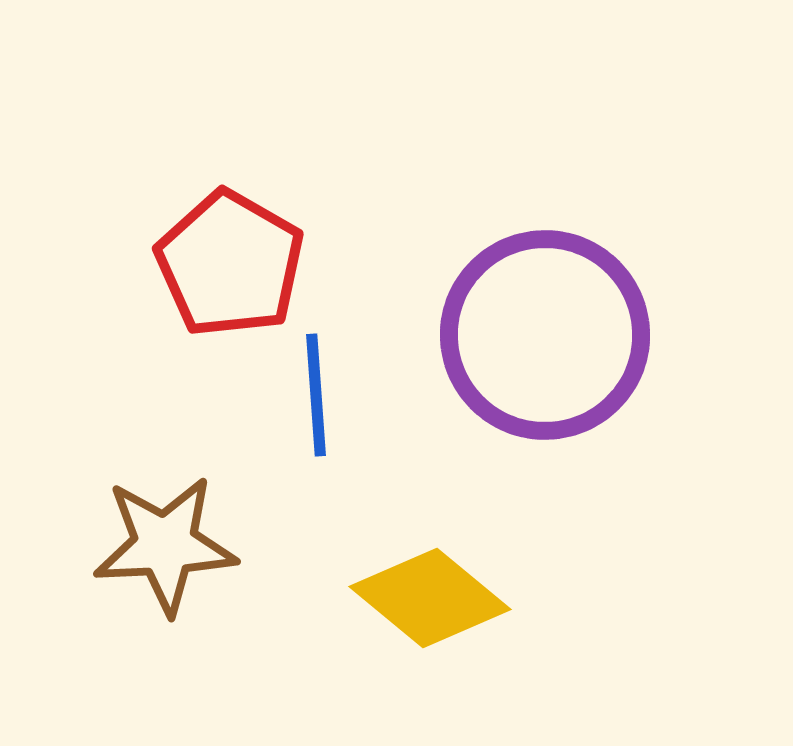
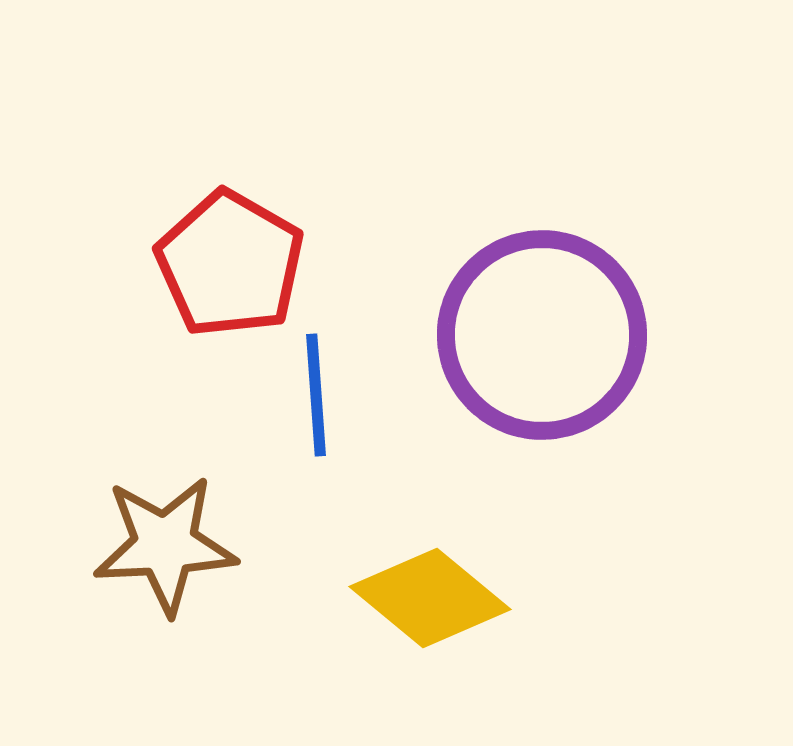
purple circle: moved 3 px left
